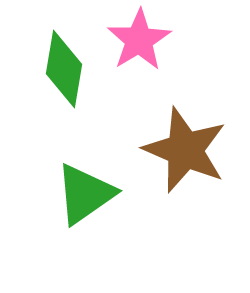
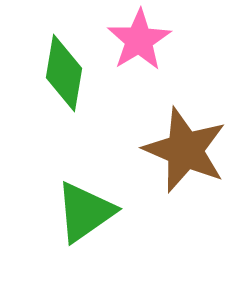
green diamond: moved 4 px down
green triangle: moved 18 px down
